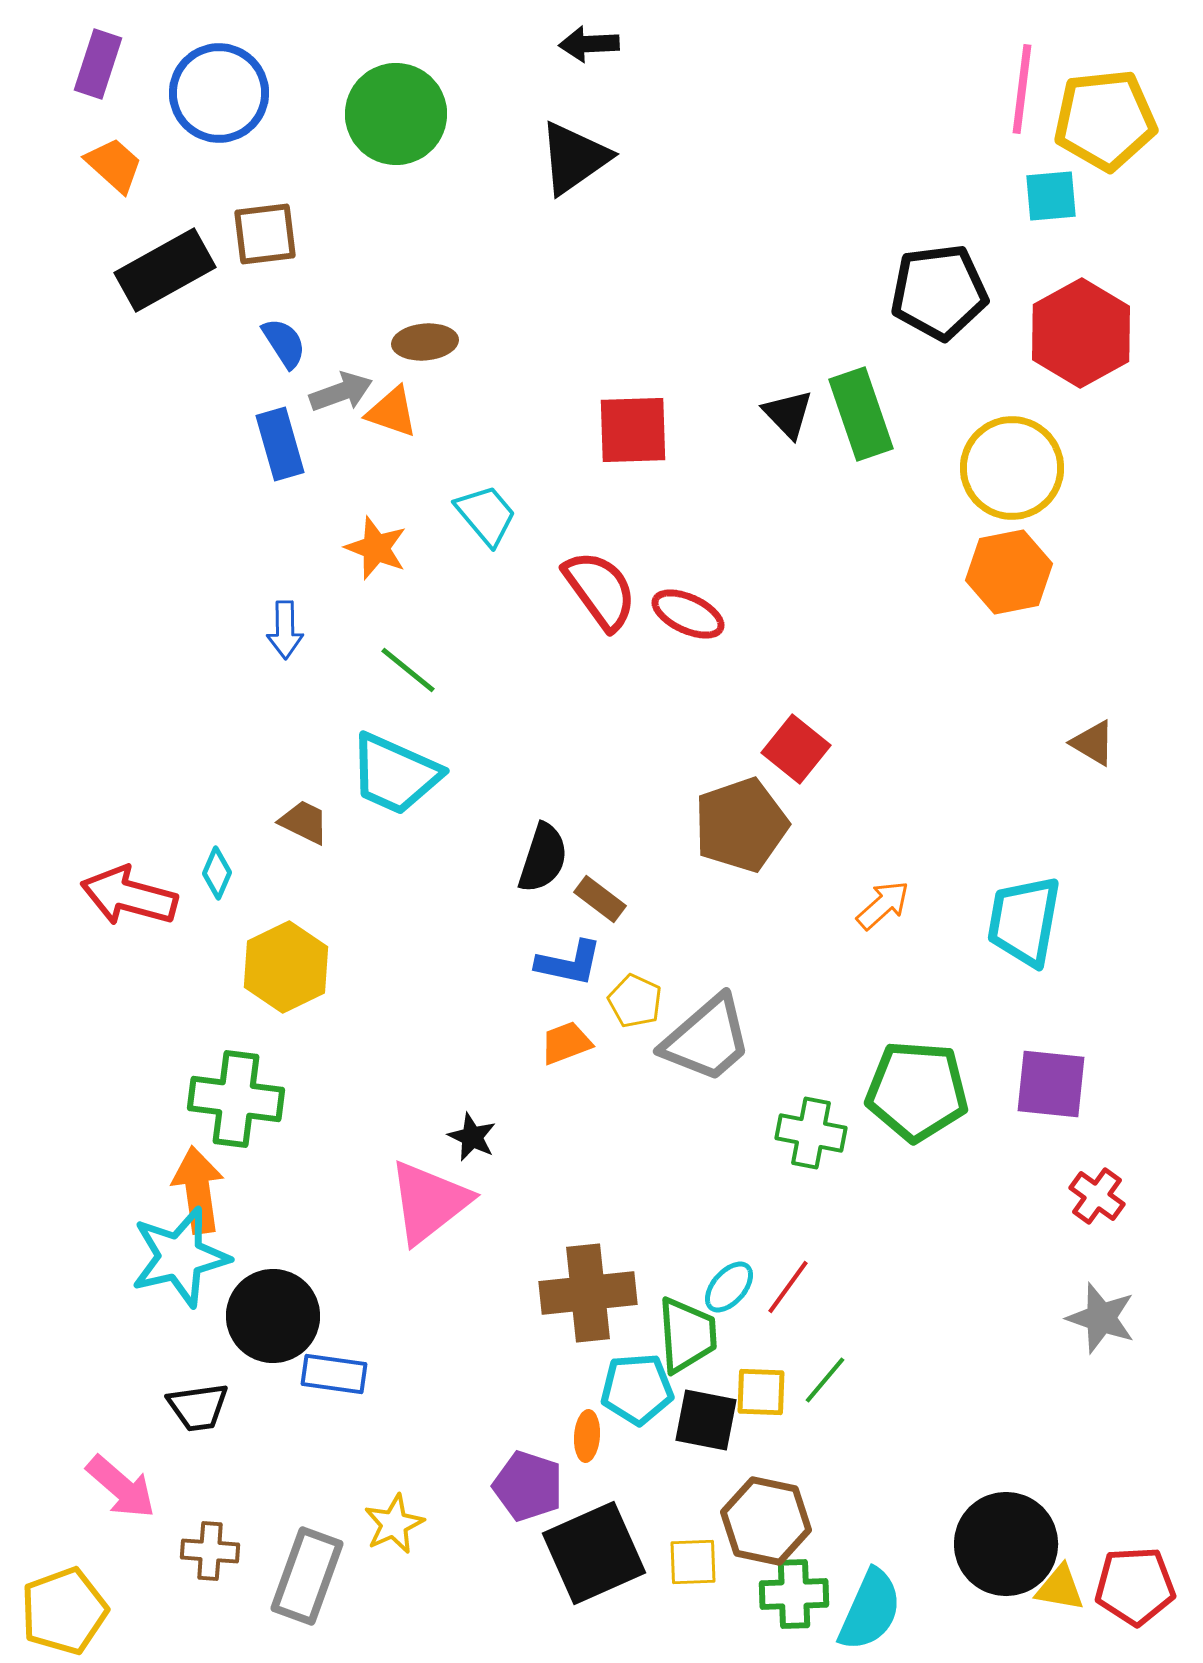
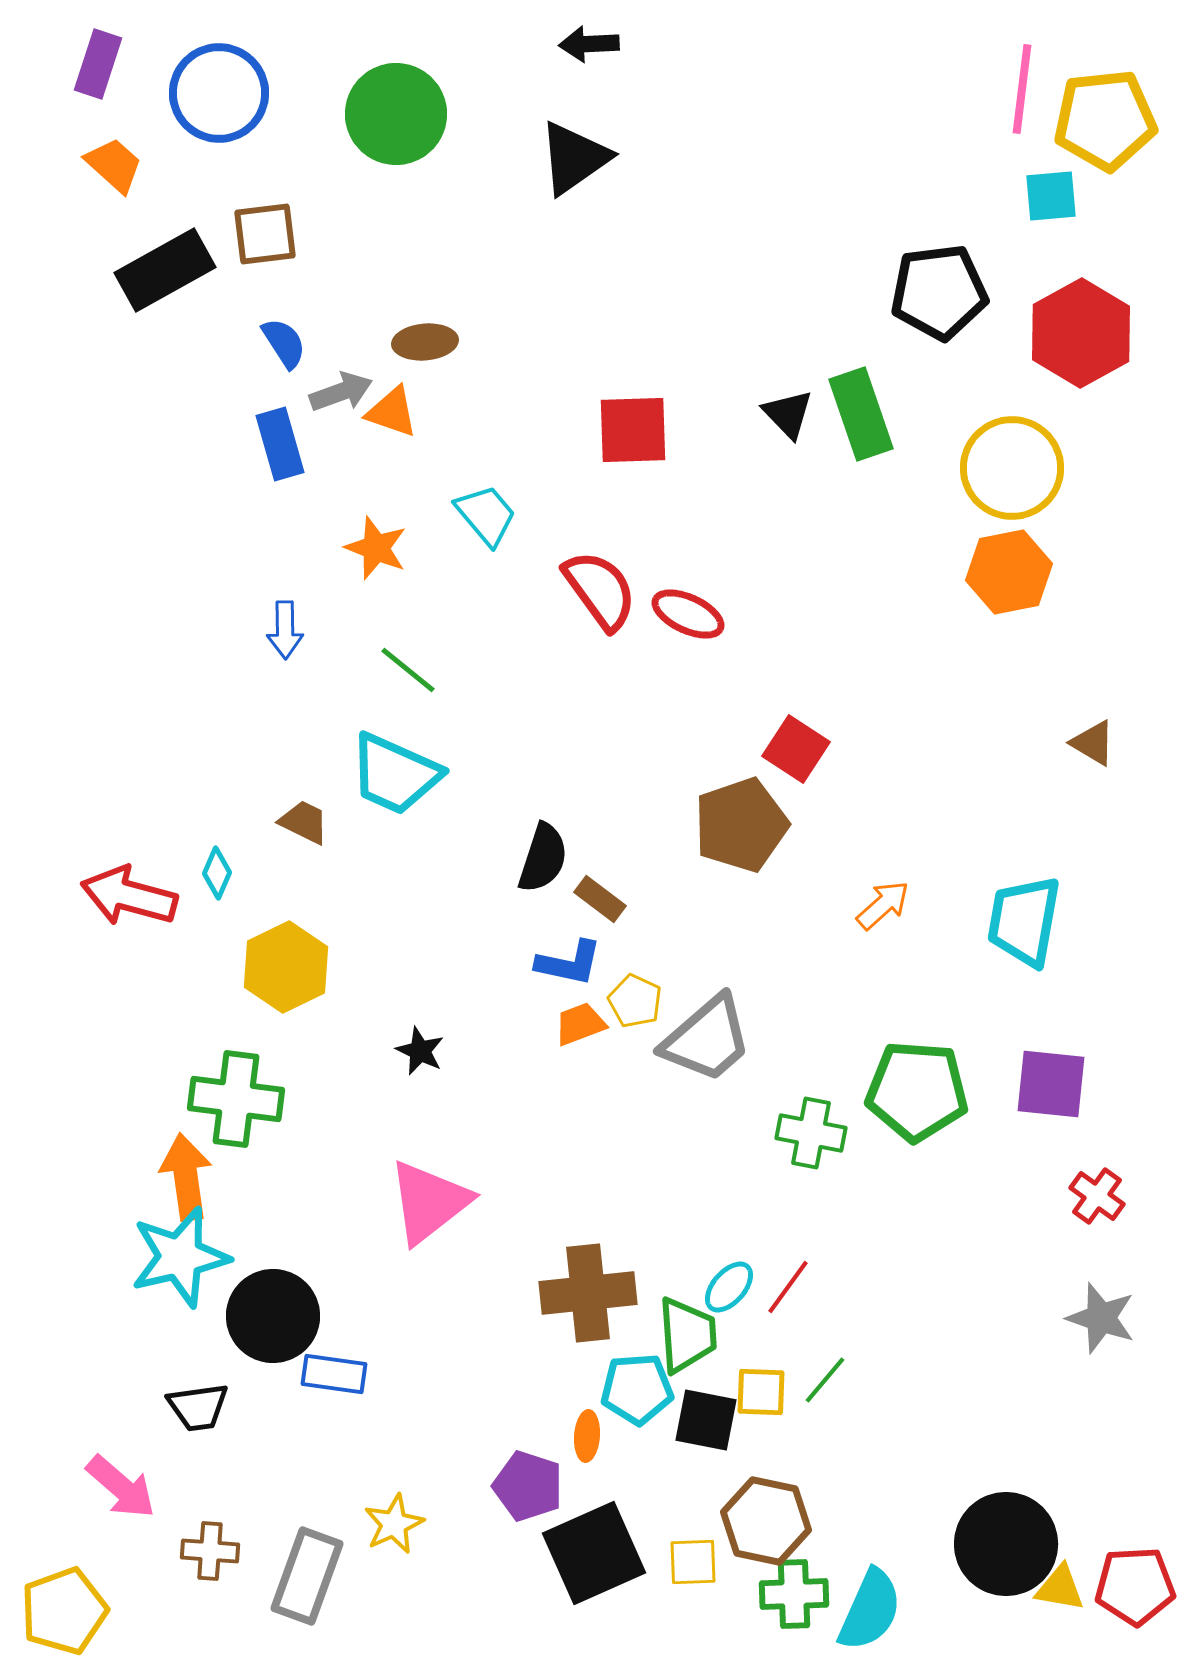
red square at (796, 749): rotated 6 degrees counterclockwise
orange trapezoid at (566, 1043): moved 14 px right, 19 px up
black star at (472, 1137): moved 52 px left, 86 px up
orange arrow at (198, 1190): moved 12 px left, 13 px up
